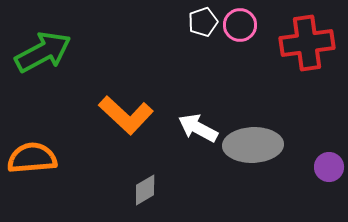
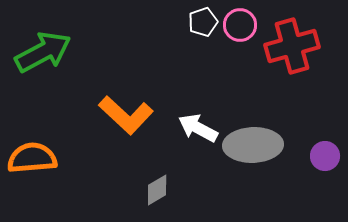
red cross: moved 15 px left, 3 px down; rotated 8 degrees counterclockwise
purple circle: moved 4 px left, 11 px up
gray diamond: moved 12 px right
